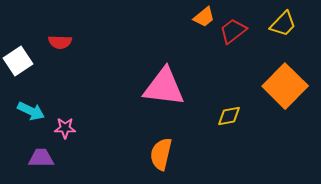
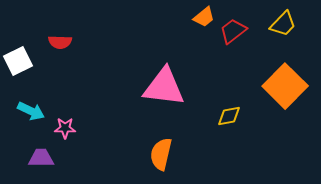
white square: rotated 8 degrees clockwise
